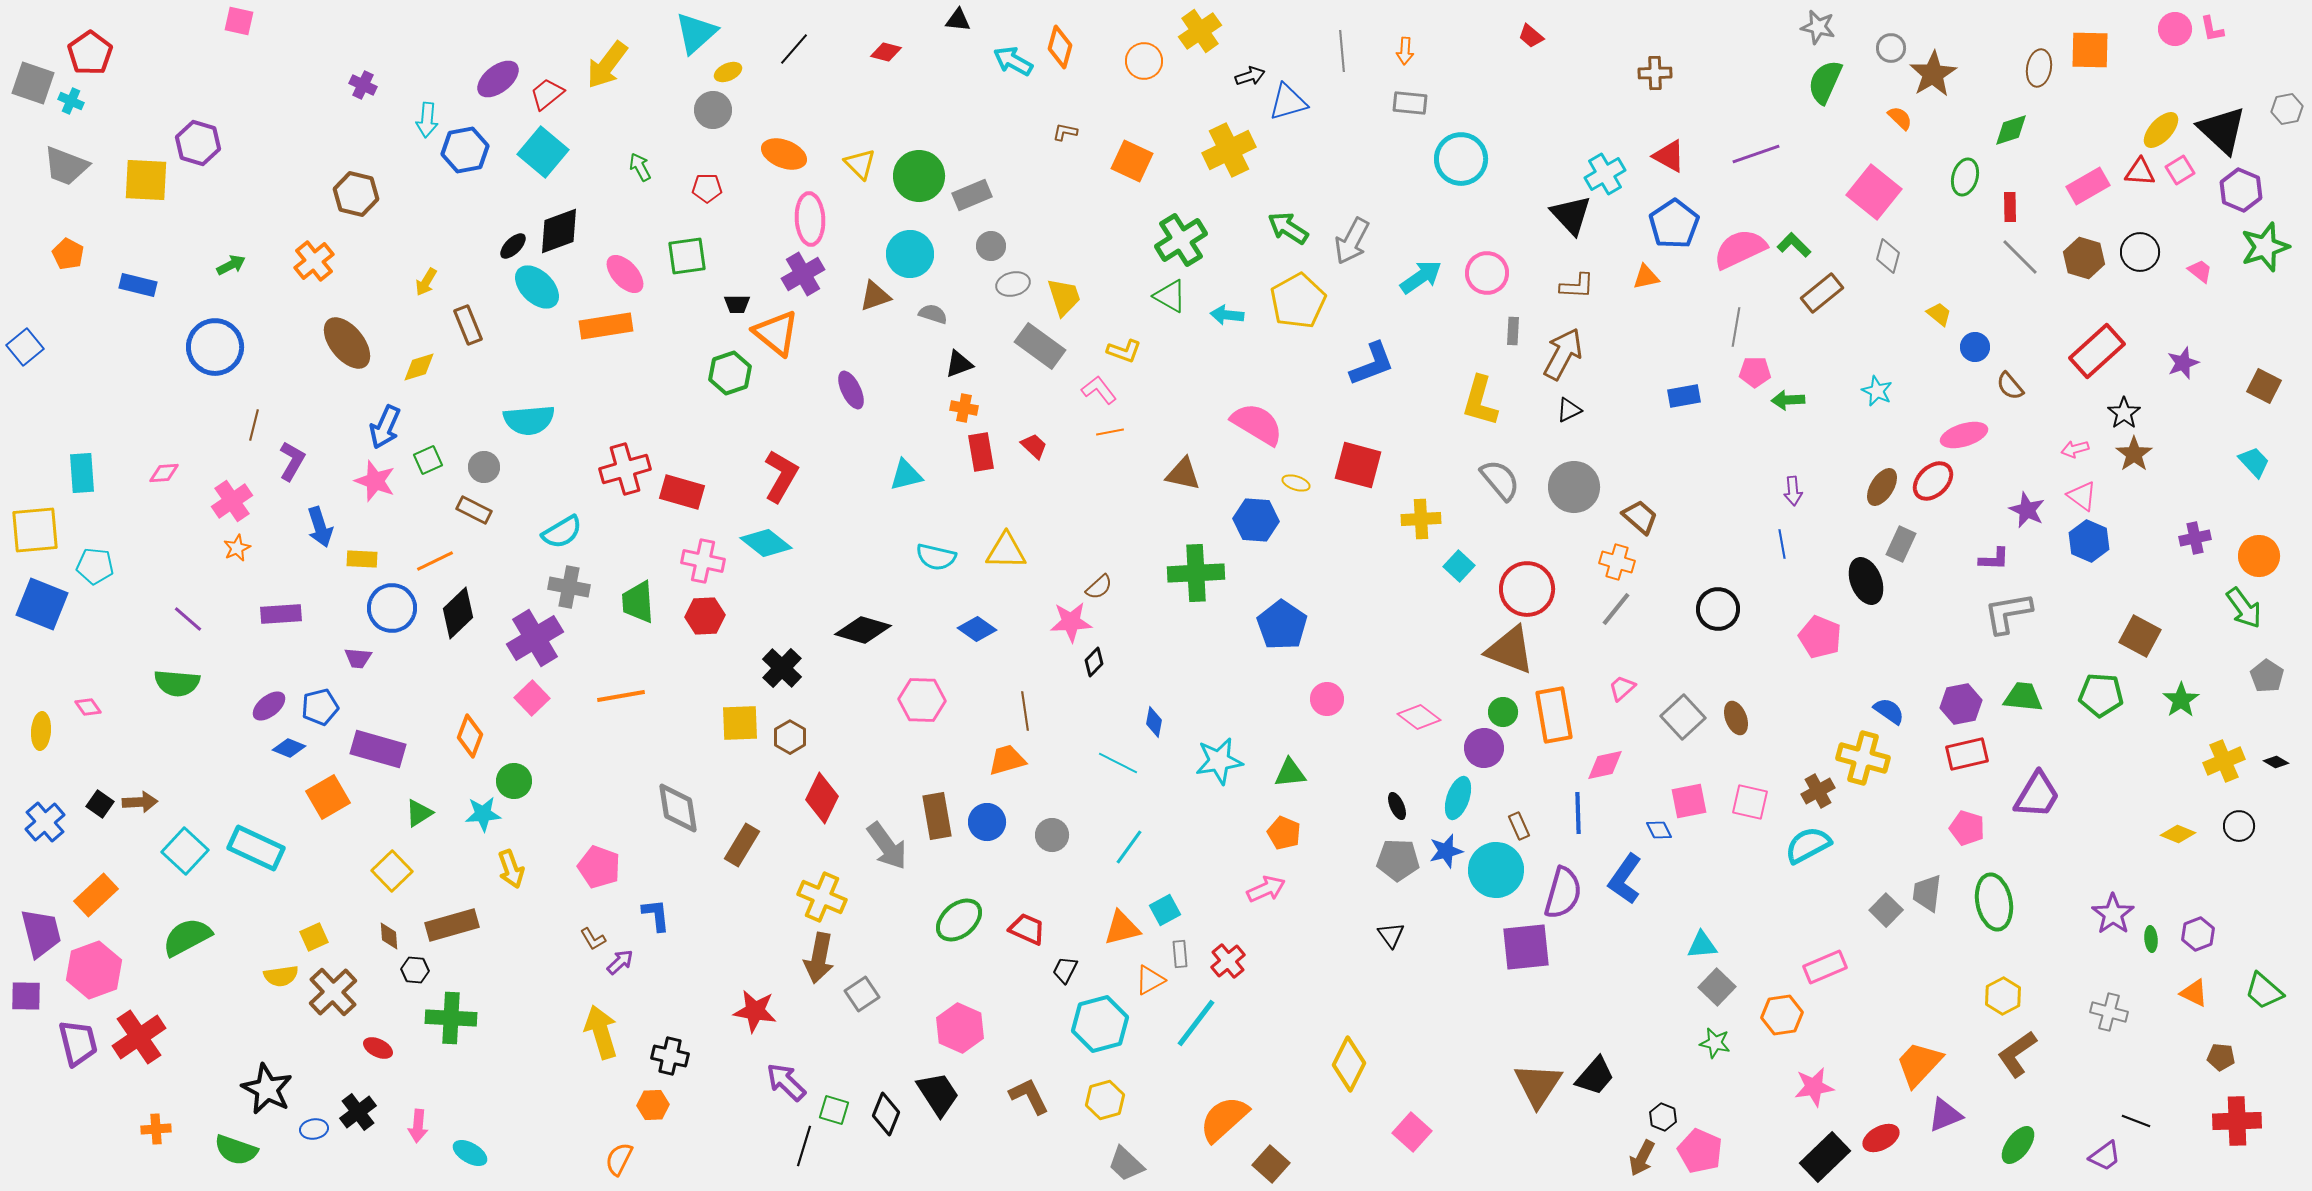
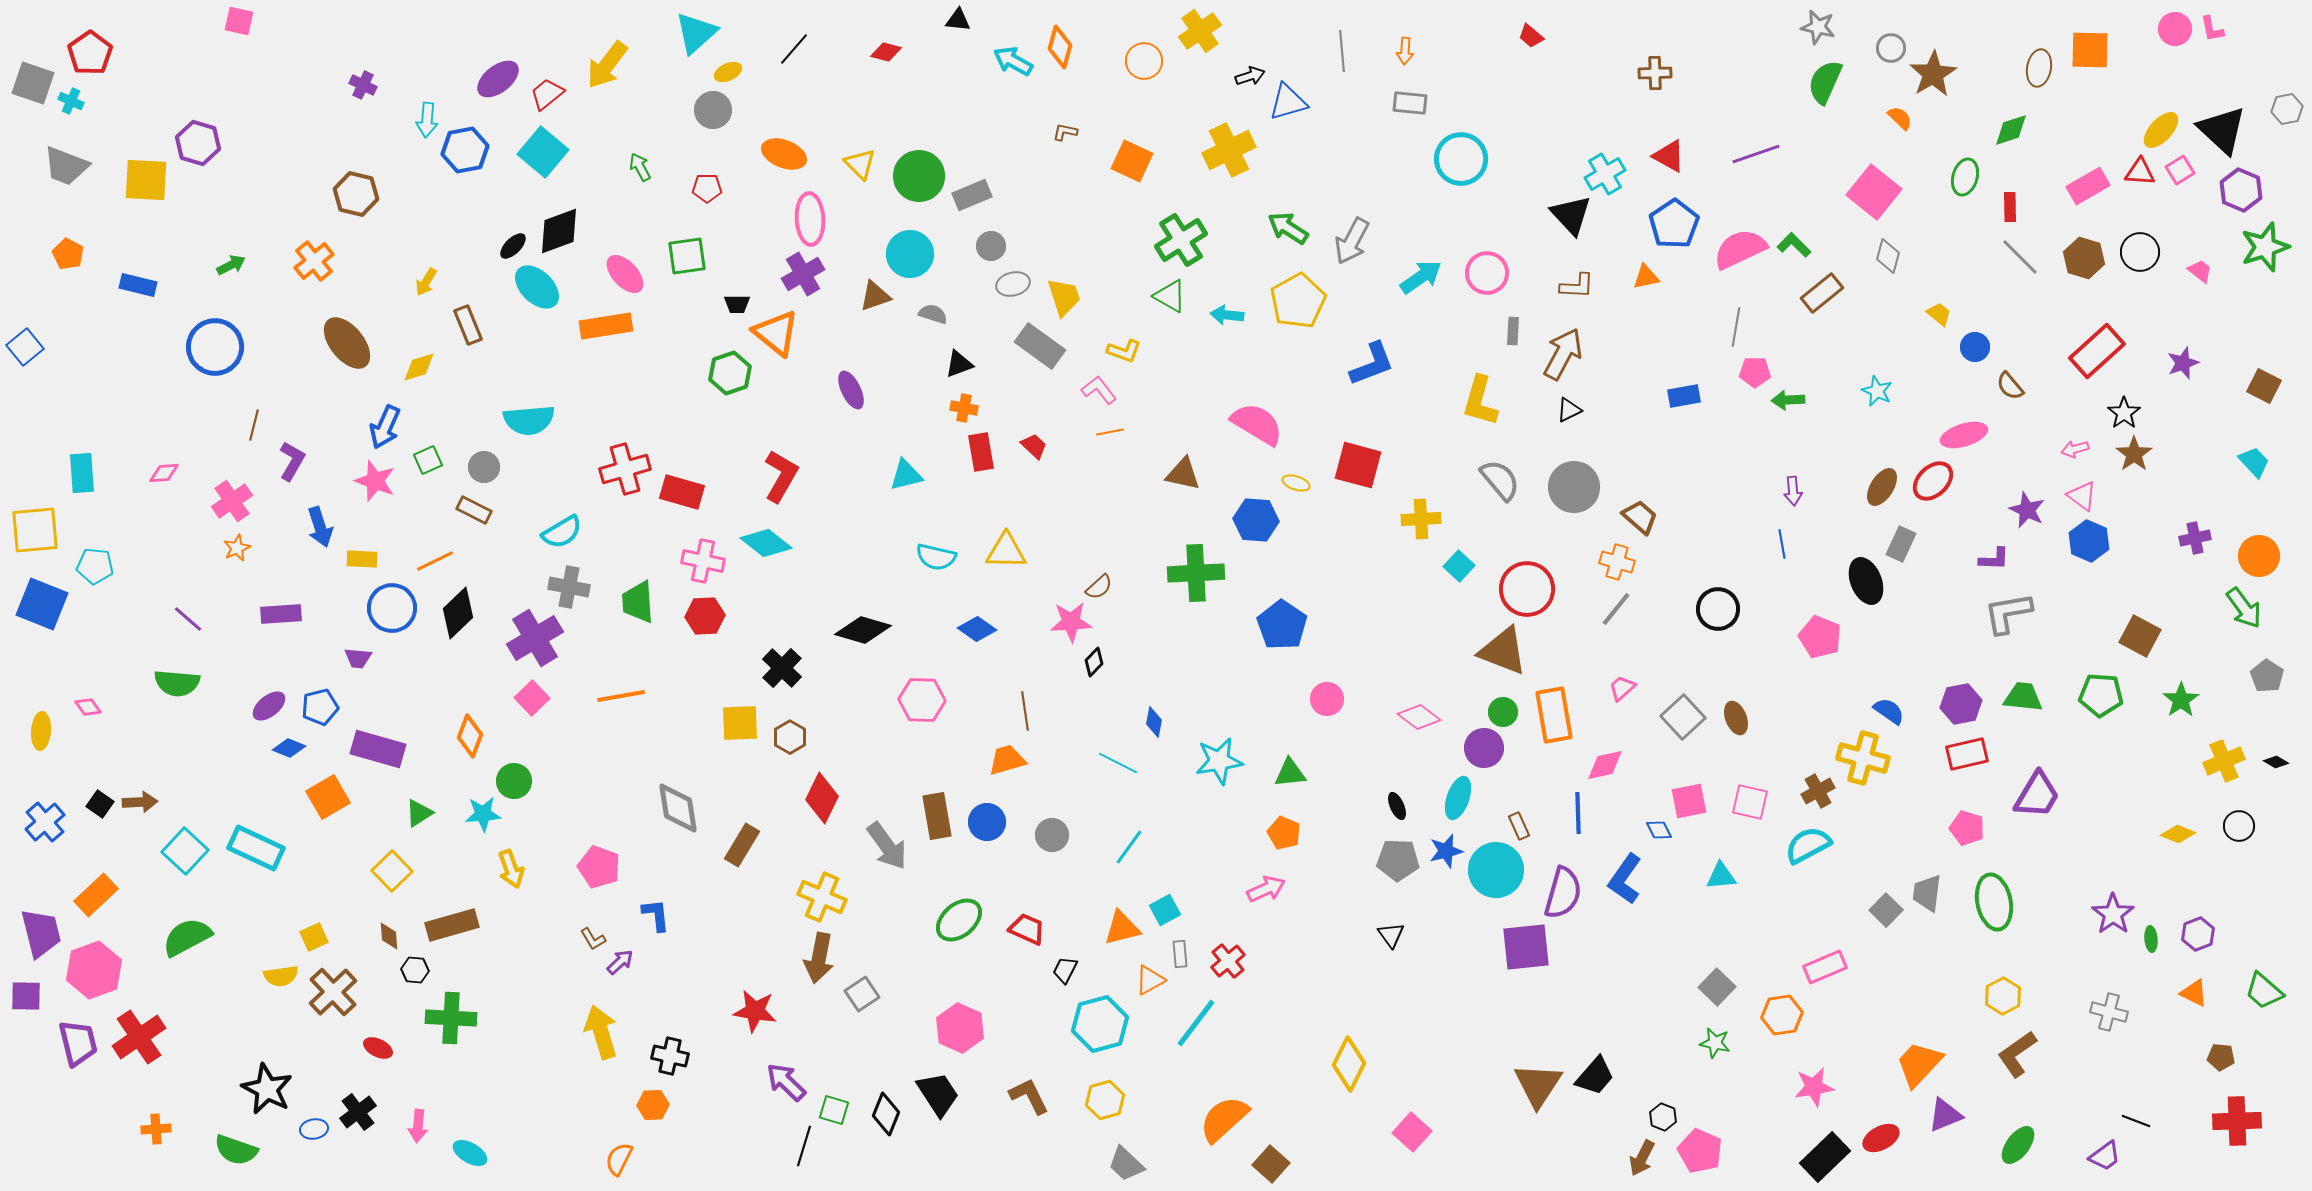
brown triangle at (1510, 650): moved 7 px left, 1 px down
cyan triangle at (1702, 945): moved 19 px right, 69 px up
